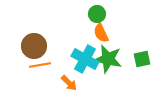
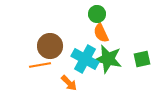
brown circle: moved 16 px right
